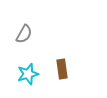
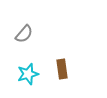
gray semicircle: rotated 12 degrees clockwise
